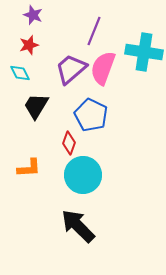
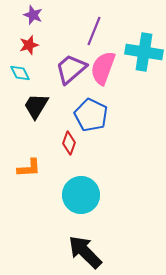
cyan circle: moved 2 px left, 20 px down
black arrow: moved 7 px right, 26 px down
